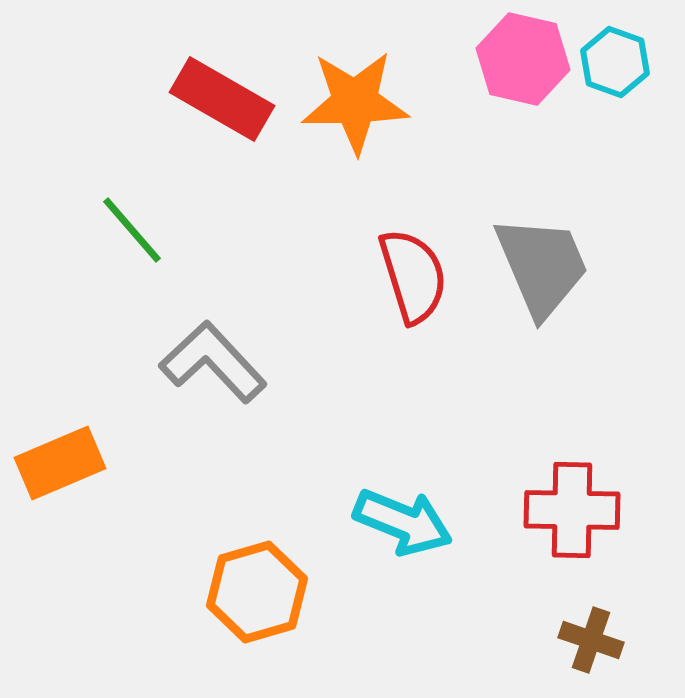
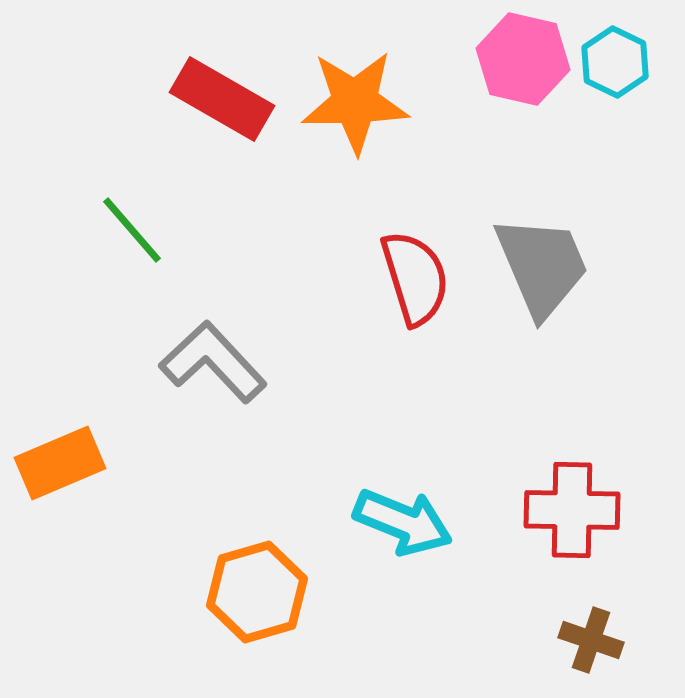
cyan hexagon: rotated 6 degrees clockwise
red semicircle: moved 2 px right, 2 px down
